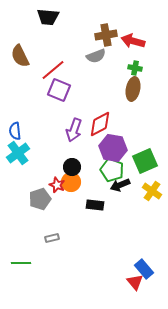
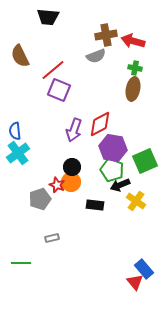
yellow cross: moved 16 px left, 10 px down
